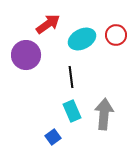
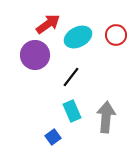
cyan ellipse: moved 4 px left, 2 px up
purple circle: moved 9 px right
black line: rotated 45 degrees clockwise
gray arrow: moved 2 px right, 3 px down
